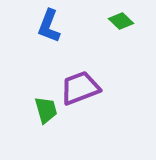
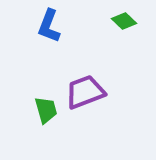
green diamond: moved 3 px right
purple trapezoid: moved 5 px right, 4 px down
